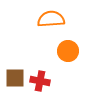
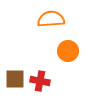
brown square: moved 1 px down
